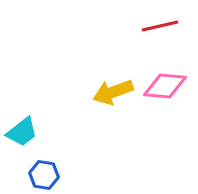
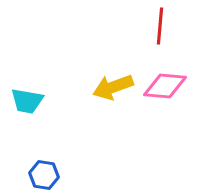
red line: rotated 72 degrees counterclockwise
yellow arrow: moved 5 px up
cyan trapezoid: moved 5 px right, 31 px up; rotated 48 degrees clockwise
